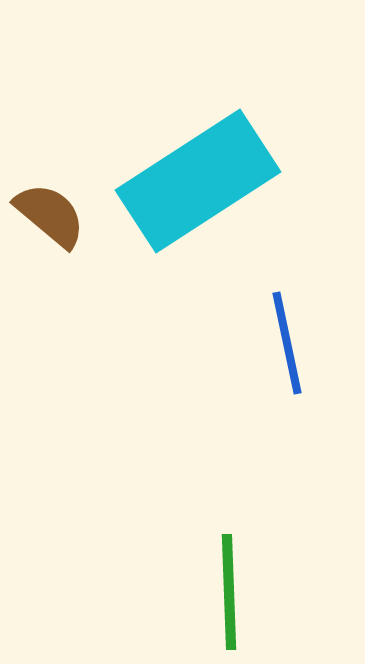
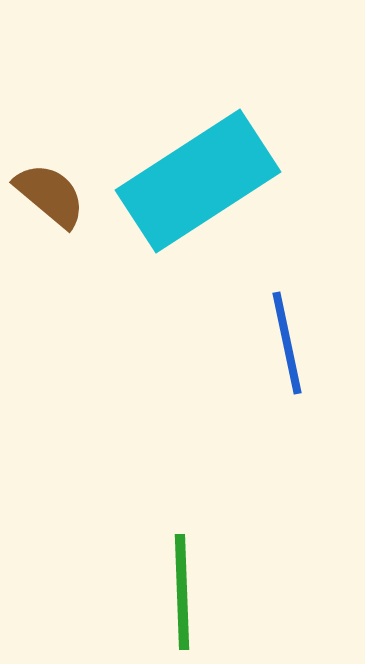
brown semicircle: moved 20 px up
green line: moved 47 px left
